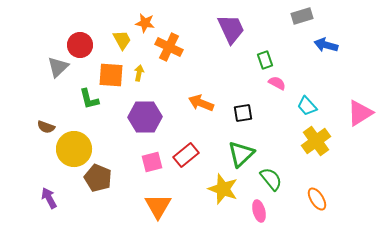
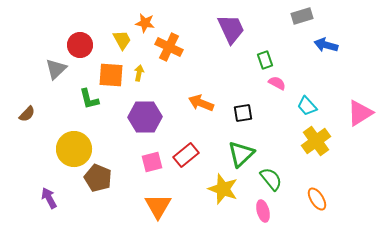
gray triangle: moved 2 px left, 2 px down
brown semicircle: moved 19 px left, 13 px up; rotated 66 degrees counterclockwise
pink ellipse: moved 4 px right
